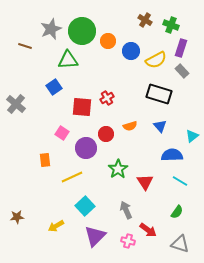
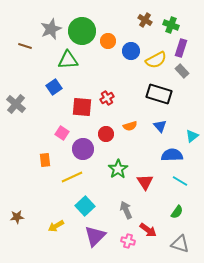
purple circle: moved 3 px left, 1 px down
